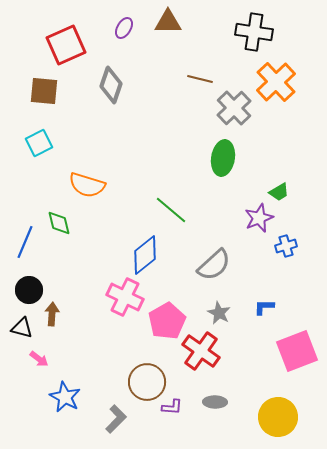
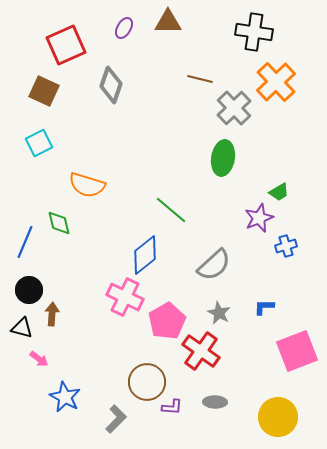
brown square: rotated 20 degrees clockwise
